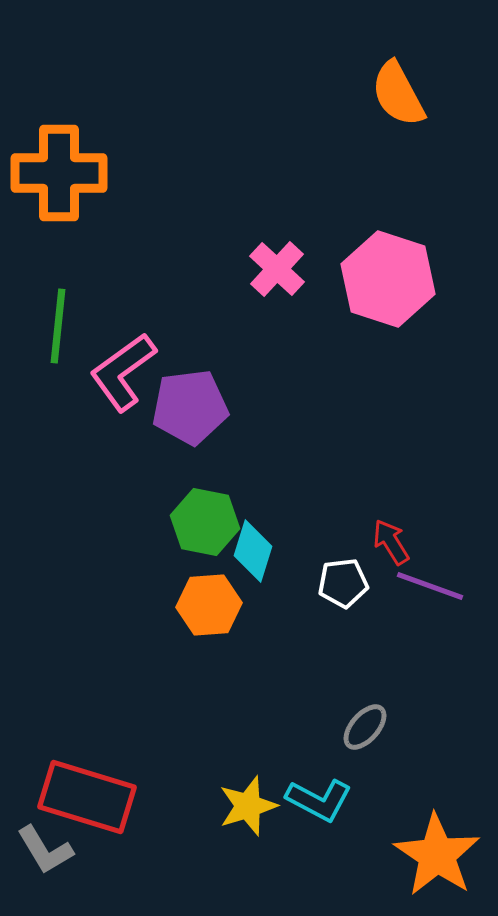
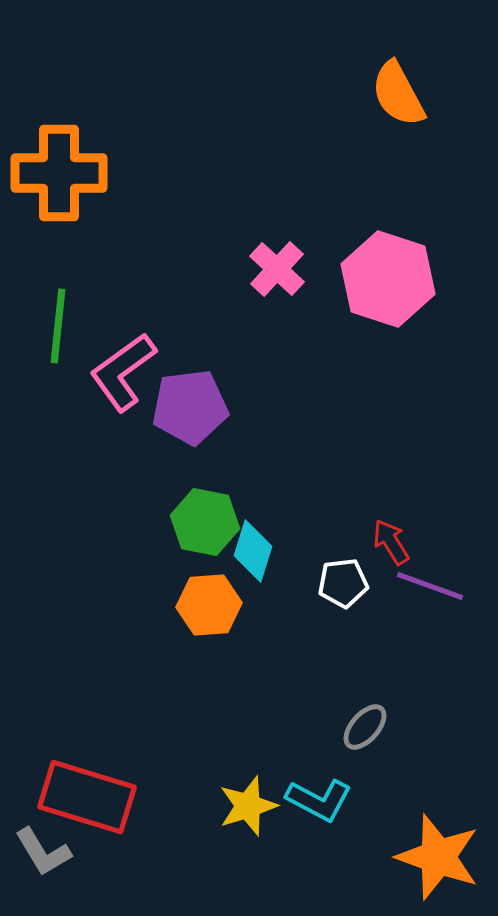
gray L-shape: moved 2 px left, 2 px down
orange star: moved 1 px right, 2 px down; rotated 14 degrees counterclockwise
